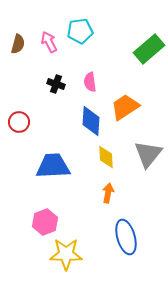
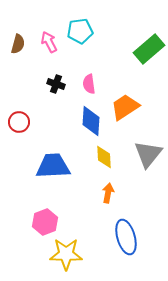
pink semicircle: moved 1 px left, 2 px down
yellow diamond: moved 2 px left
